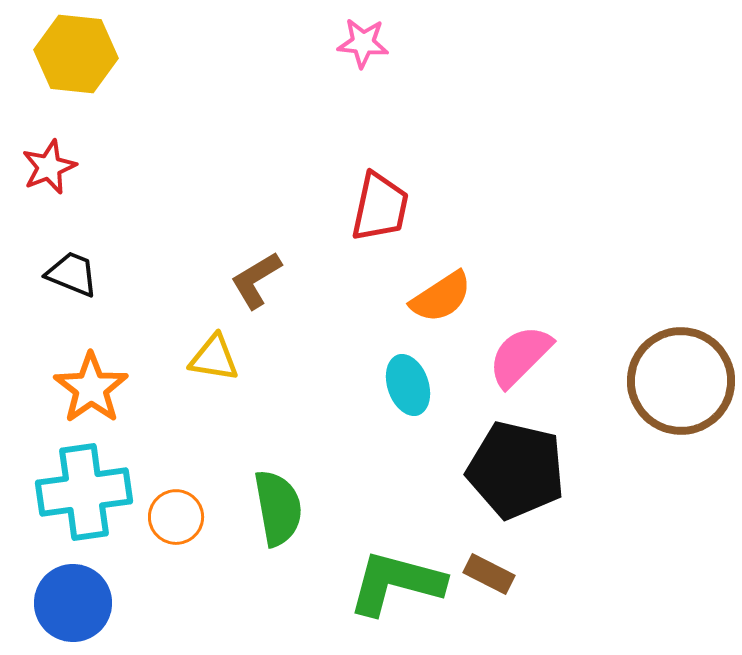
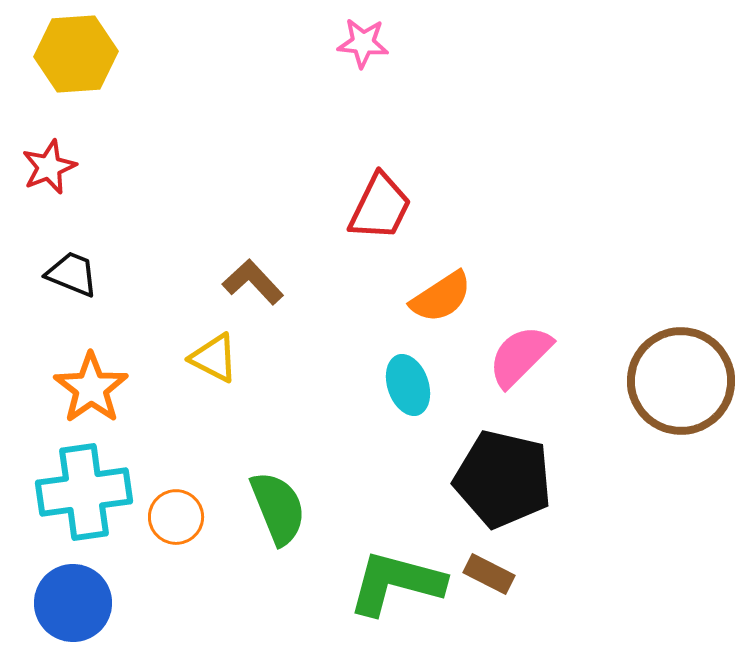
yellow hexagon: rotated 10 degrees counterclockwise
red trapezoid: rotated 14 degrees clockwise
brown L-shape: moved 3 px left, 2 px down; rotated 78 degrees clockwise
yellow triangle: rotated 18 degrees clockwise
black pentagon: moved 13 px left, 9 px down
green semicircle: rotated 12 degrees counterclockwise
